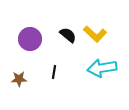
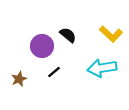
yellow L-shape: moved 16 px right
purple circle: moved 12 px right, 7 px down
black line: rotated 40 degrees clockwise
brown star: rotated 21 degrees counterclockwise
